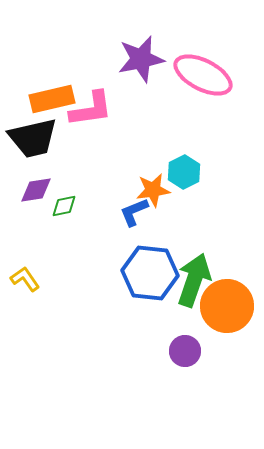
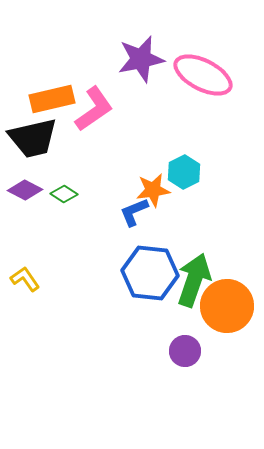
pink L-shape: moved 3 px right; rotated 27 degrees counterclockwise
purple diamond: moved 11 px left; rotated 36 degrees clockwise
green diamond: moved 12 px up; rotated 44 degrees clockwise
